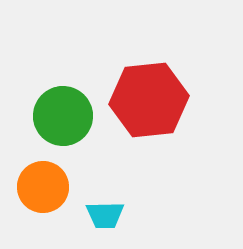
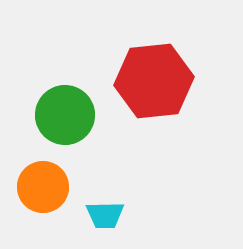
red hexagon: moved 5 px right, 19 px up
green circle: moved 2 px right, 1 px up
